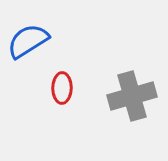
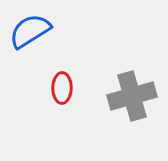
blue semicircle: moved 2 px right, 10 px up
